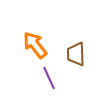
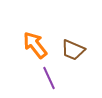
brown trapezoid: moved 3 px left, 4 px up; rotated 65 degrees counterclockwise
